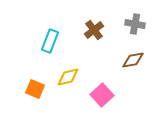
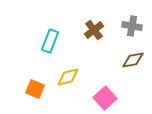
gray cross: moved 3 px left, 2 px down
pink square: moved 3 px right, 3 px down
